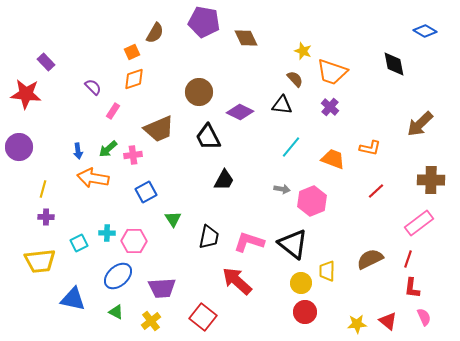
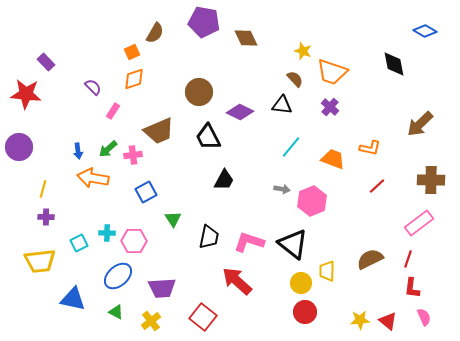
brown trapezoid at (159, 129): moved 2 px down
red line at (376, 191): moved 1 px right, 5 px up
yellow star at (357, 324): moved 3 px right, 4 px up
